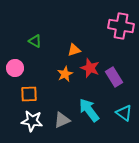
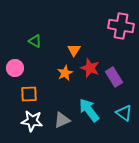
orange triangle: rotated 40 degrees counterclockwise
orange star: moved 1 px up
